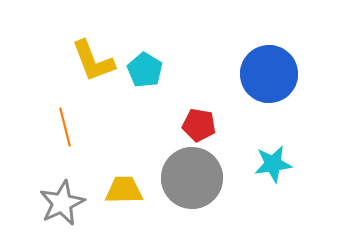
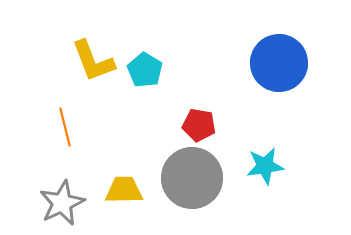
blue circle: moved 10 px right, 11 px up
cyan star: moved 8 px left, 2 px down
